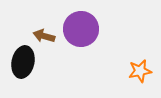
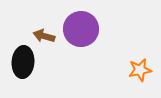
black ellipse: rotated 8 degrees counterclockwise
orange star: moved 1 px up
